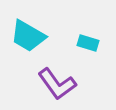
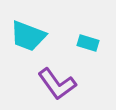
cyan trapezoid: rotated 9 degrees counterclockwise
